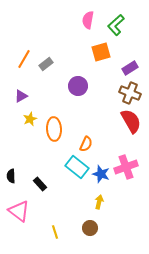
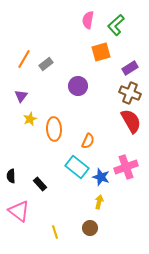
purple triangle: rotated 24 degrees counterclockwise
orange semicircle: moved 2 px right, 3 px up
blue star: moved 3 px down
